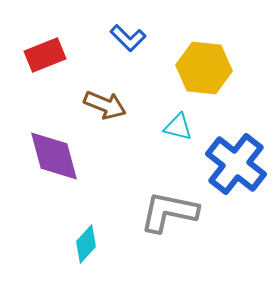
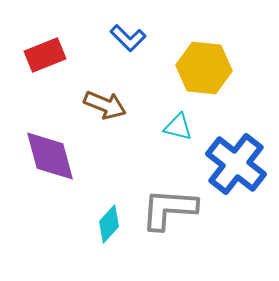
purple diamond: moved 4 px left
gray L-shape: moved 3 px up; rotated 8 degrees counterclockwise
cyan diamond: moved 23 px right, 20 px up
